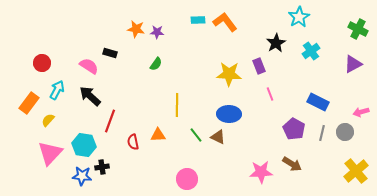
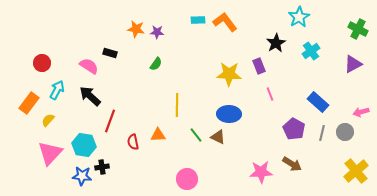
blue rectangle: rotated 15 degrees clockwise
